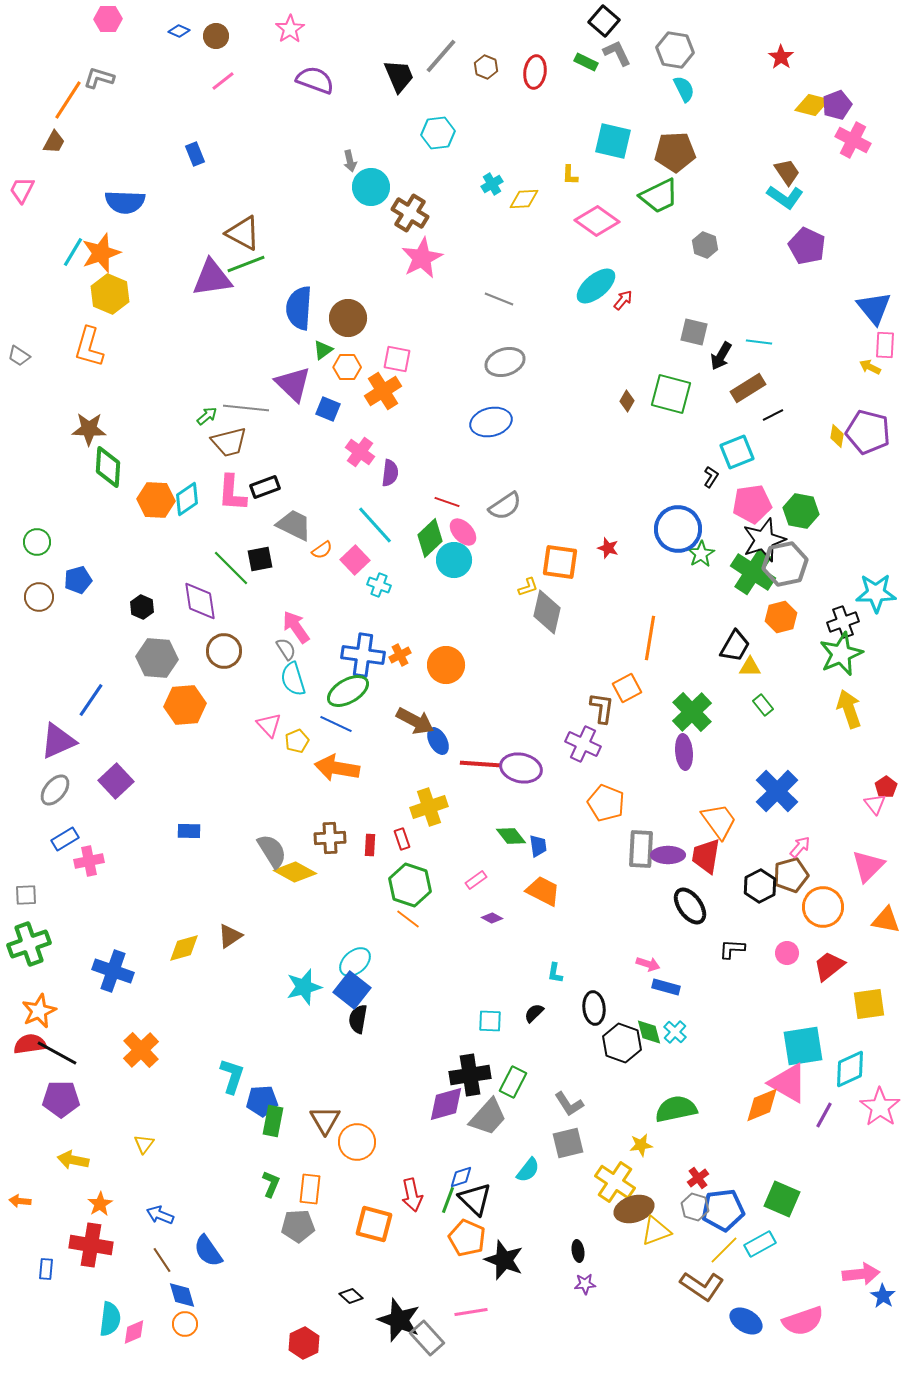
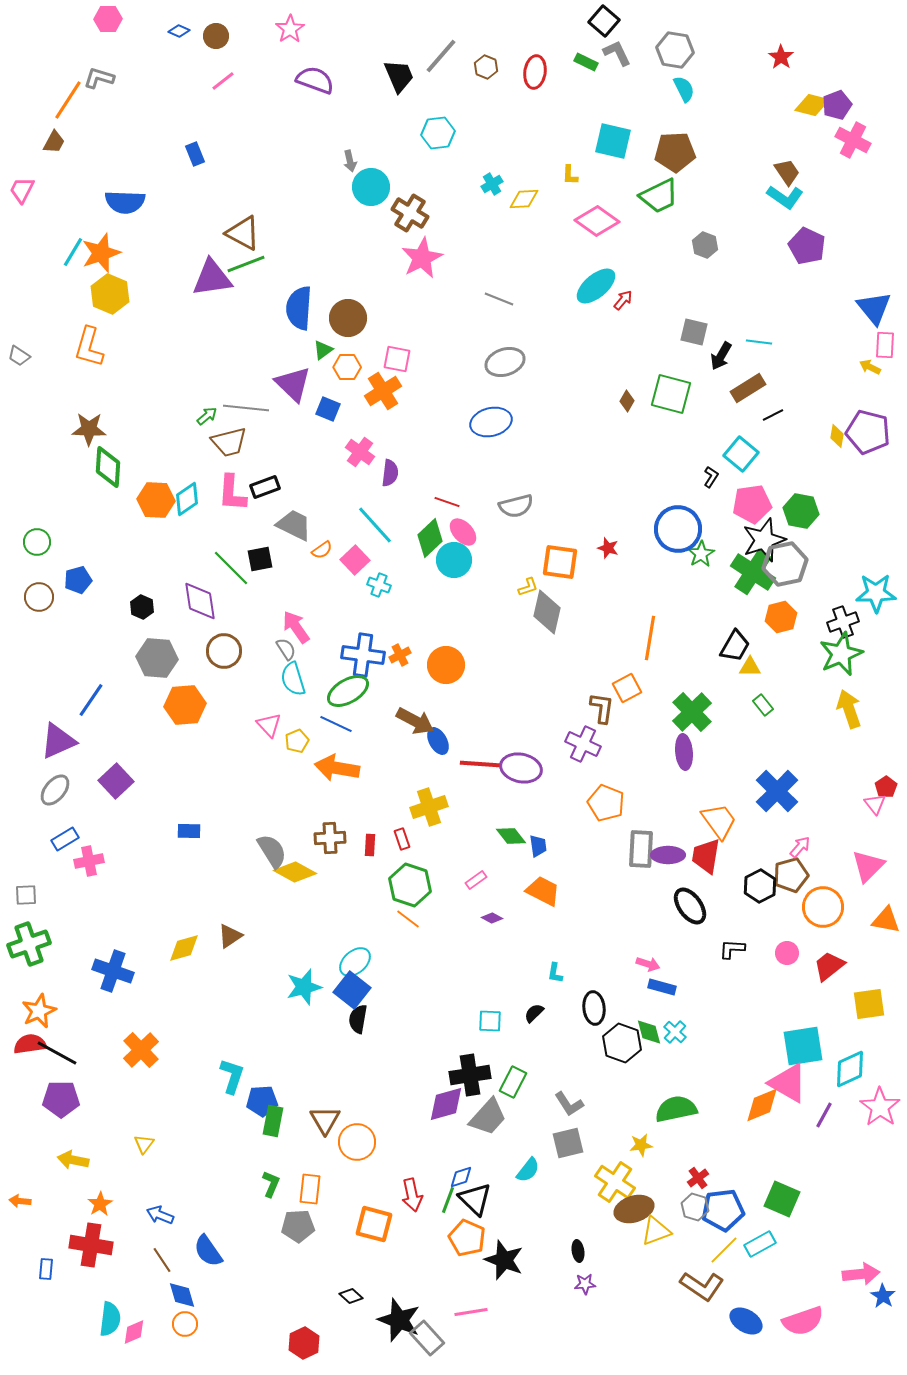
cyan square at (737, 452): moved 4 px right, 2 px down; rotated 28 degrees counterclockwise
gray semicircle at (505, 506): moved 11 px right; rotated 20 degrees clockwise
blue rectangle at (666, 987): moved 4 px left
